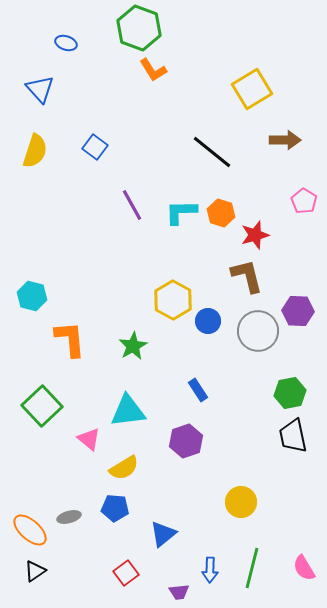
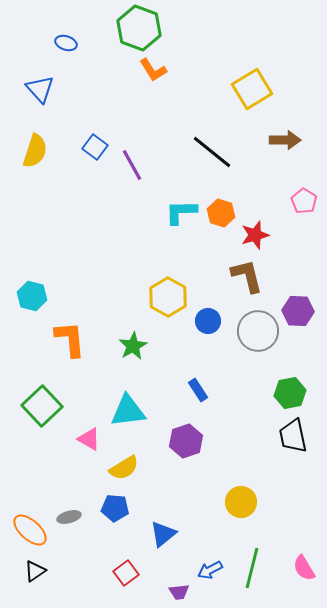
purple line at (132, 205): moved 40 px up
yellow hexagon at (173, 300): moved 5 px left, 3 px up
pink triangle at (89, 439): rotated 10 degrees counterclockwise
blue arrow at (210, 570): rotated 60 degrees clockwise
